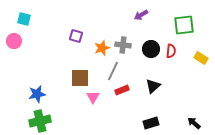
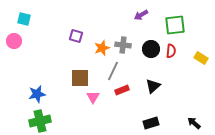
green square: moved 9 px left
